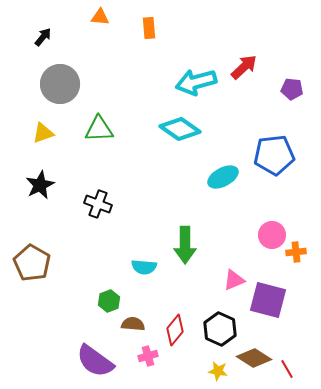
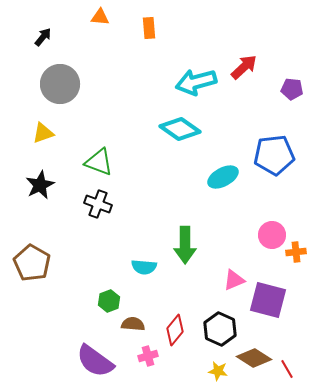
green triangle: moved 33 px down; rotated 24 degrees clockwise
